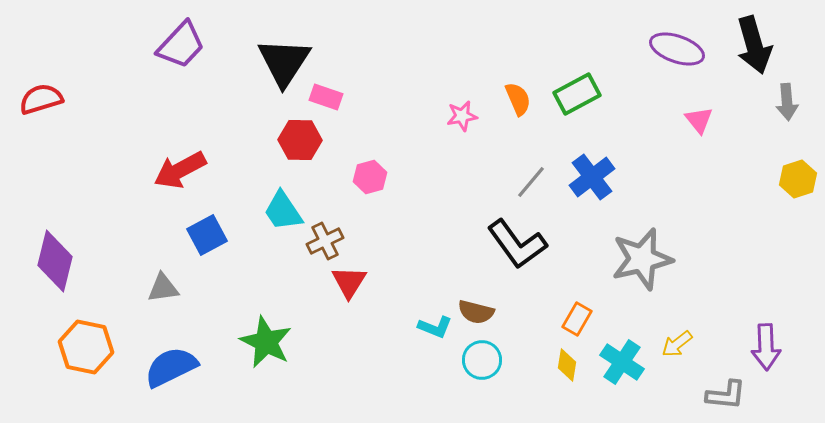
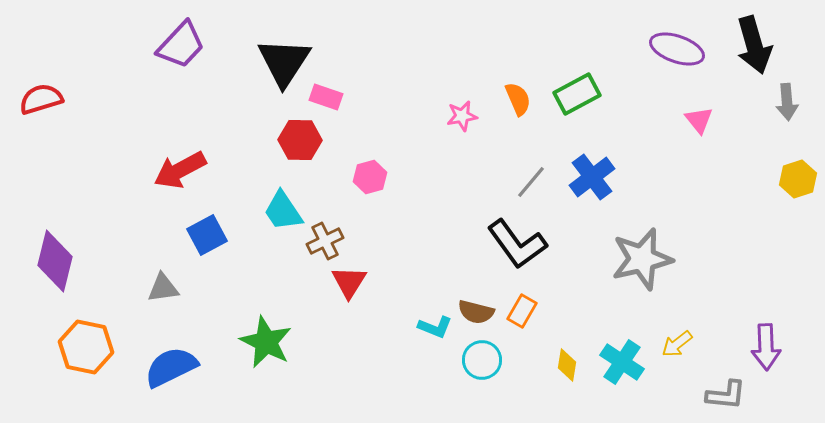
orange rectangle: moved 55 px left, 8 px up
